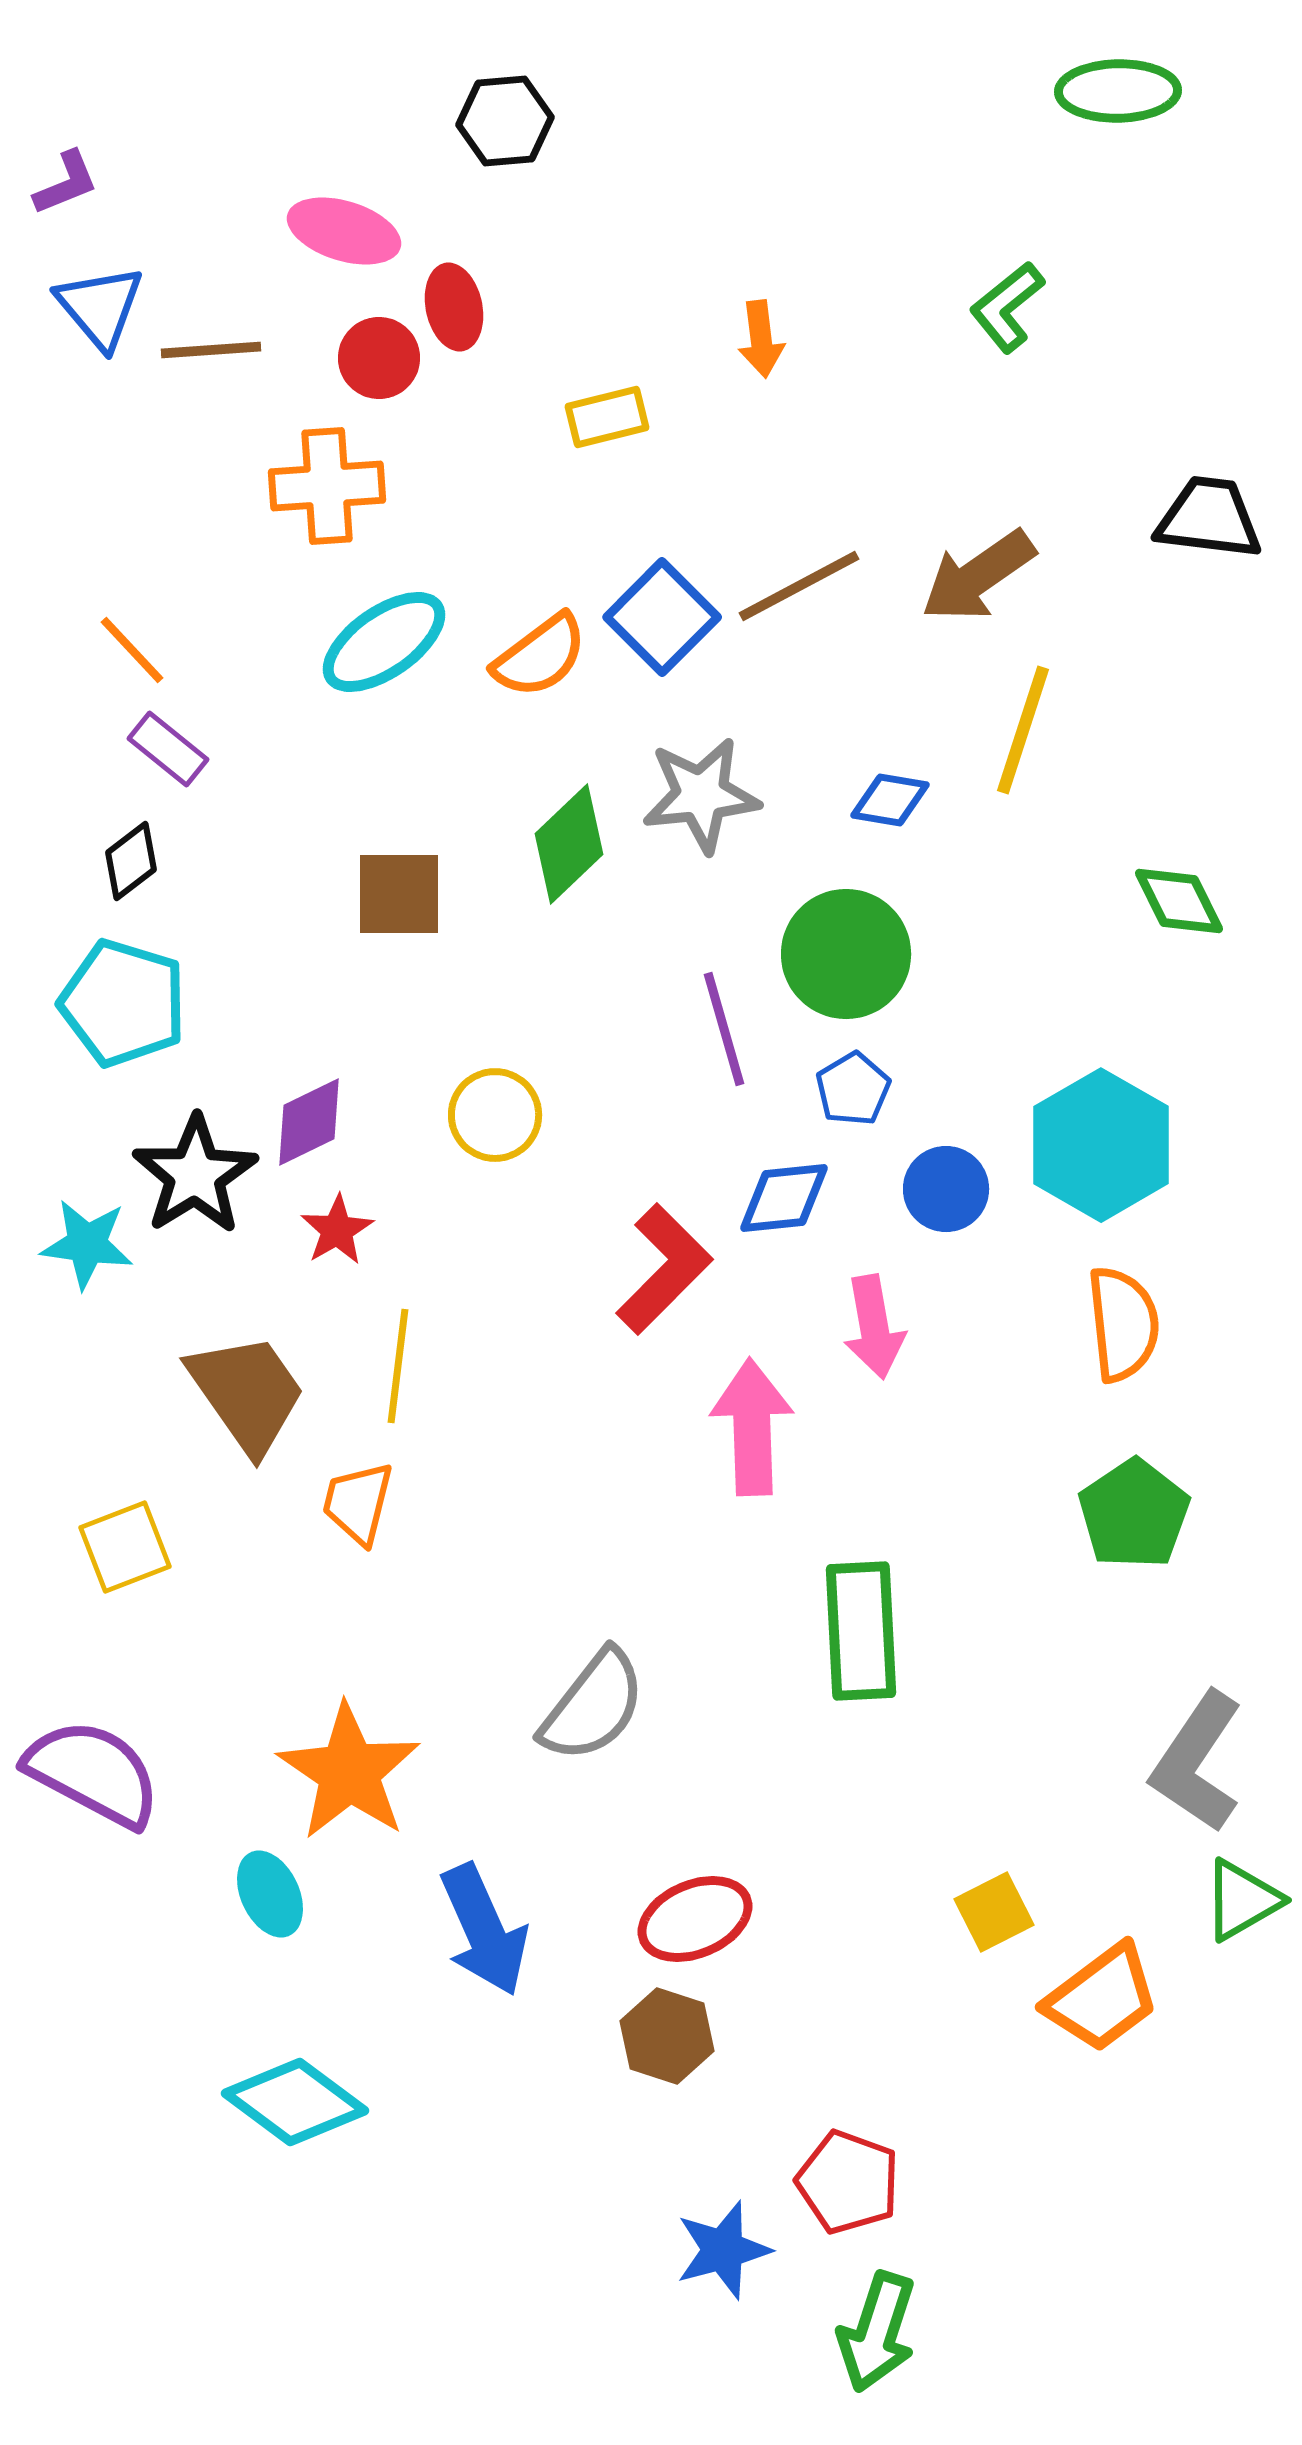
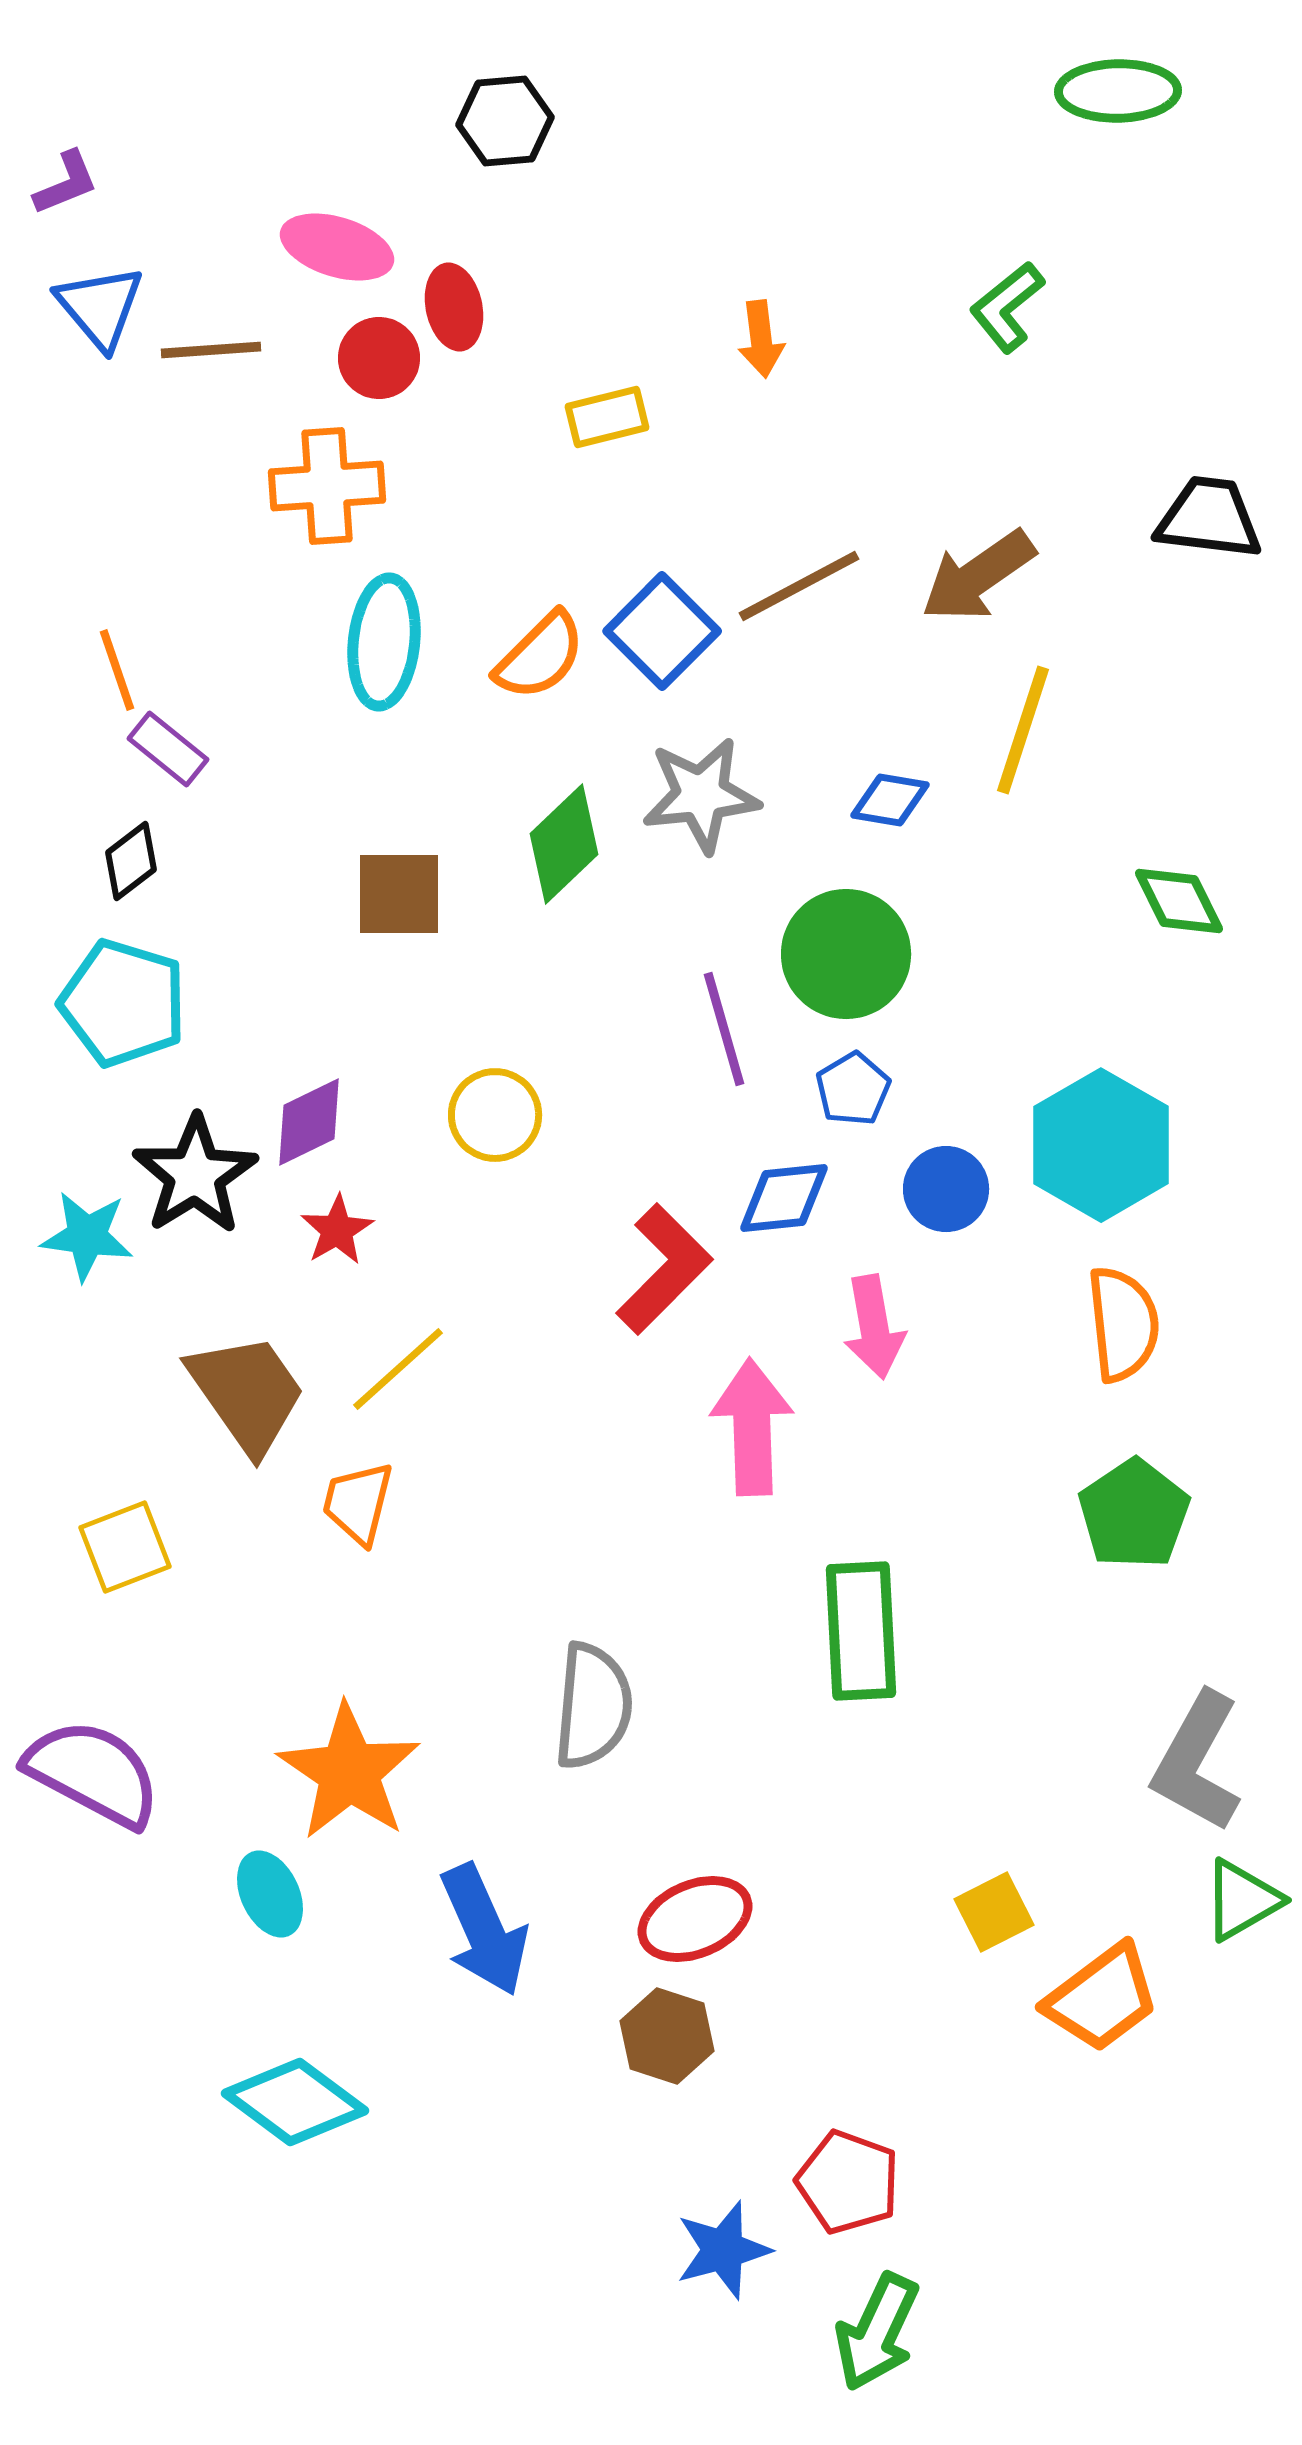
pink ellipse at (344, 231): moved 7 px left, 16 px down
blue square at (662, 617): moved 14 px down
cyan ellipse at (384, 642): rotated 49 degrees counterclockwise
orange line at (132, 650): moved 15 px left, 20 px down; rotated 24 degrees clockwise
orange semicircle at (540, 656): rotated 8 degrees counterclockwise
green diamond at (569, 844): moved 5 px left
cyan star at (87, 1244): moved 8 px up
yellow line at (398, 1366): moved 3 px down; rotated 41 degrees clockwise
gray semicircle at (593, 1706): rotated 33 degrees counterclockwise
gray L-shape at (1197, 1762): rotated 5 degrees counterclockwise
green arrow at (877, 2332): rotated 7 degrees clockwise
